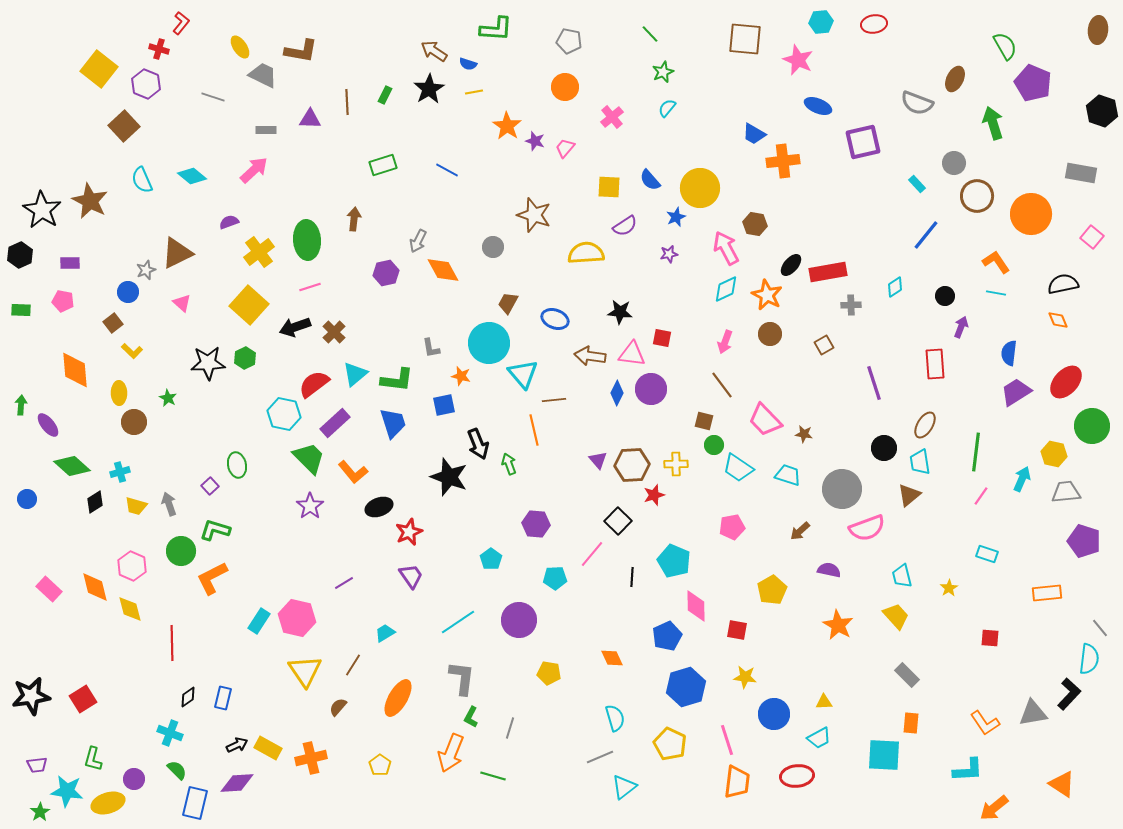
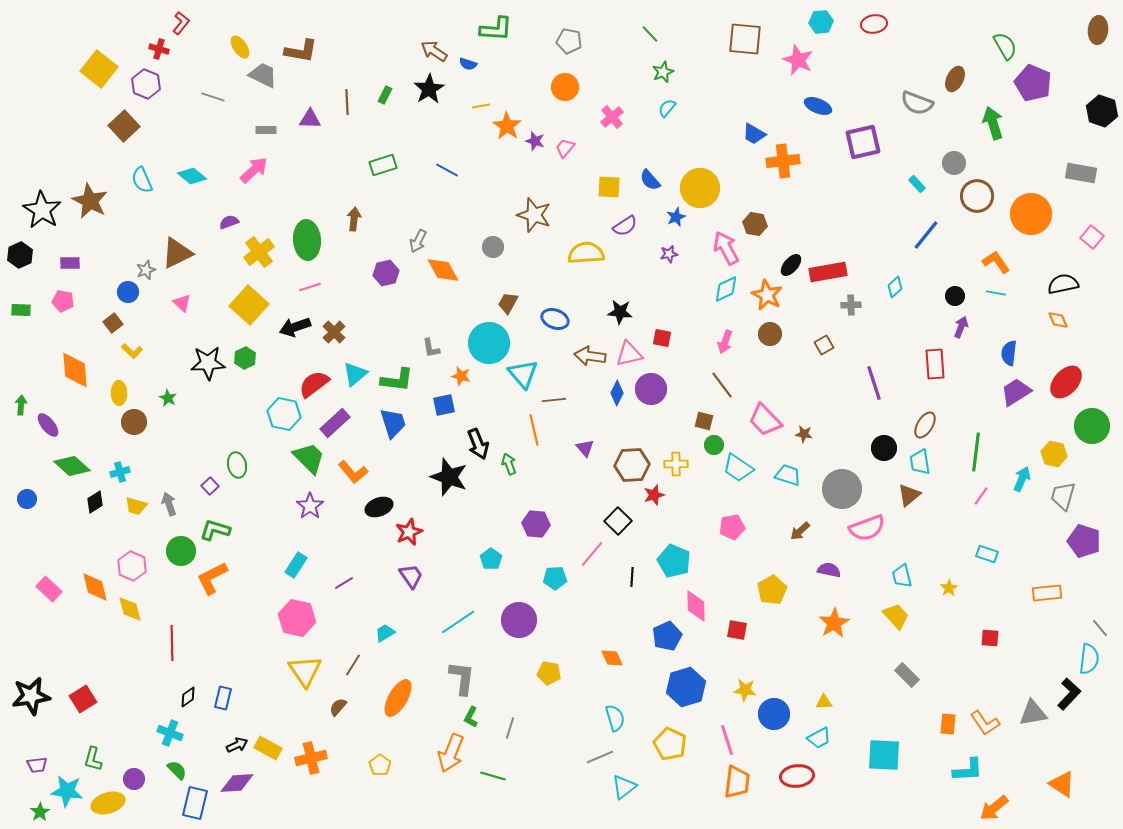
yellow line at (474, 92): moved 7 px right, 14 px down
cyan diamond at (895, 287): rotated 10 degrees counterclockwise
black circle at (945, 296): moved 10 px right
pink triangle at (632, 354): moved 3 px left; rotated 20 degrees counterclockwise
purple triangle at (598, 460): moved 13 px left, 12 px up
gray trapezoid at (1066, 492): moved 3 px left, 4 px down; rotated 68 degrees counterclockwise
cyan rectangle at (259, 621): moved 37 px right, 56 px up
orange star at (838, 625): moved 4 px left, 2 px up; rotated 12 degrees clockwise
yellow star at (745, 677): moved 13 px down
orange rectangle at (911, 723): moved 37 px right, 1 px down
